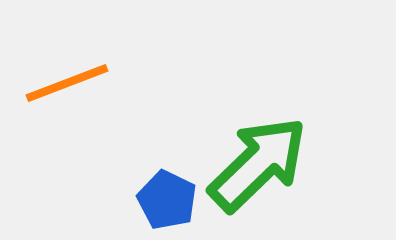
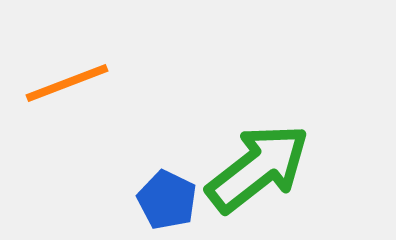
green arrow: moved 4 px down; rotated 6 degrees clockwise
